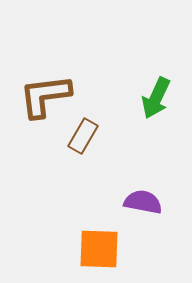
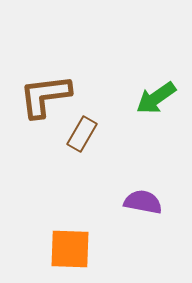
green arrow: rotated 30 degrees clockwise
brown rectangle: moved 1 px left, 2 px up
orange square: moved 29 px left
